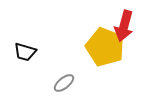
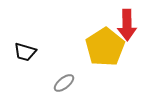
red arrow: moved 3 px right, 1 px up; rotated 16 degrees counterclockwise
yellow pentagon: rotated 18 degrees clockwise
